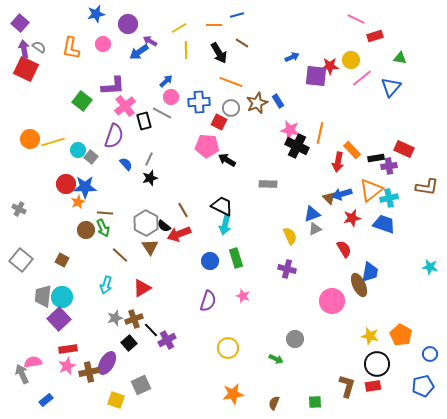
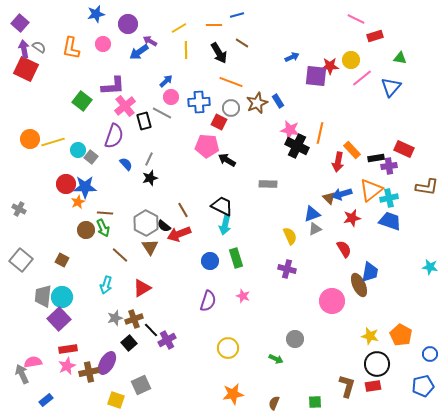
blue trapezoid at (384, 224): moved 6 px right, 3 px up
